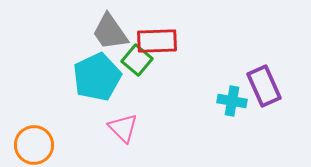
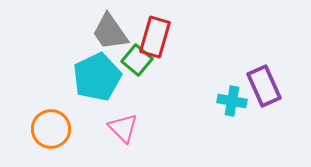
red rectangle: moved 2 px left, 4 px up; rotated 72 degrees counterclockwise
orange circle: moved 17 px right, 16 px up
